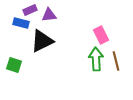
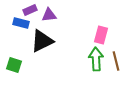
pink rectangle: rotated 42 degrees clockwise
